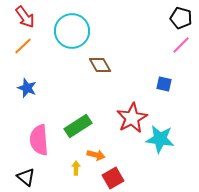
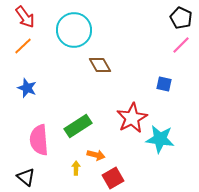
black pentagon: rotated 10 degrees clockwise
cyan circle: moved 2 px right, 1 px up
